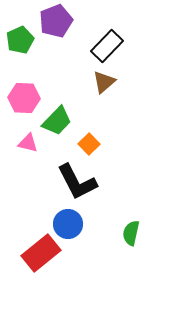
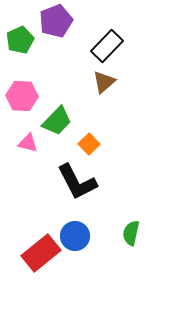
pink hexagon: moved 2 px left, 2 px up
blue circle: moved 7 px right, 12 px down
